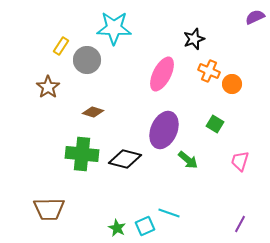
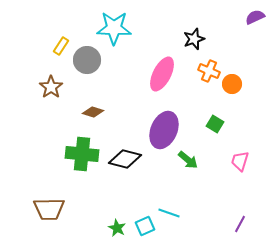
brown star: moved 3 px right
